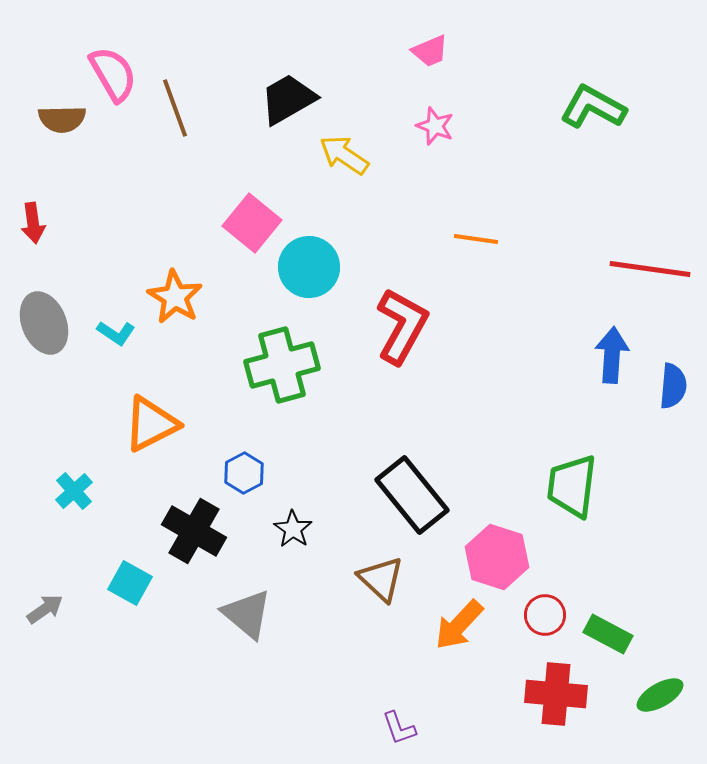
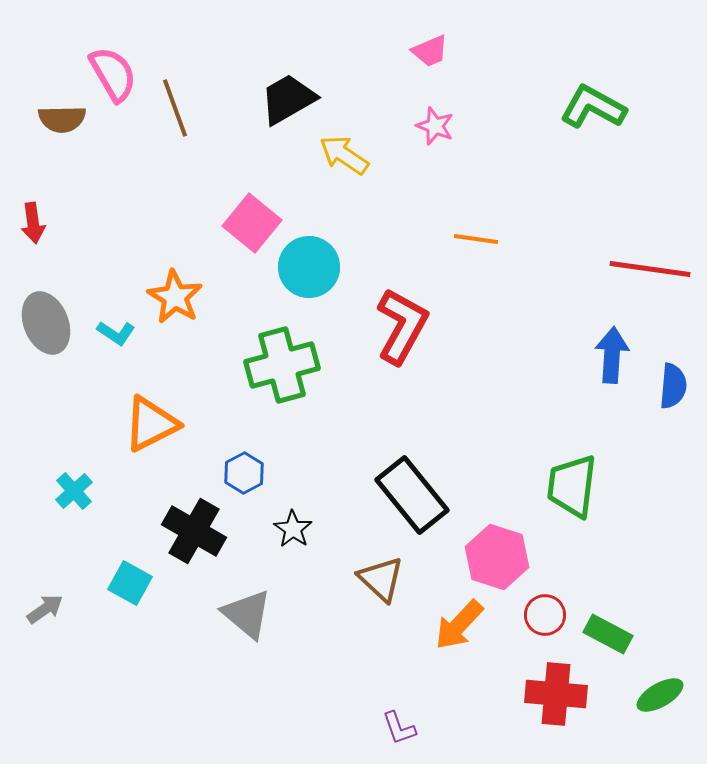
gray ellipse: moved 2 px right
